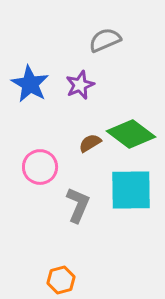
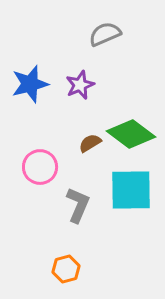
gray semicircle: moved 6 px up
blue star: rotated 27 degrees clockwise
orange hexagon: moved 5 px right, 11 px up
